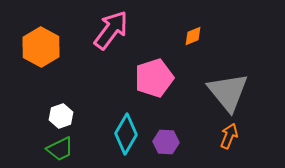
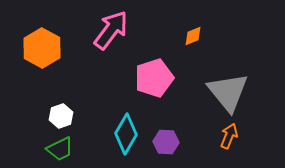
orange hexagon: moved 1 px right, 1 px down
